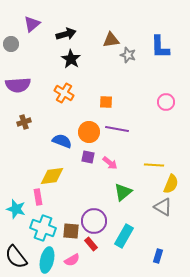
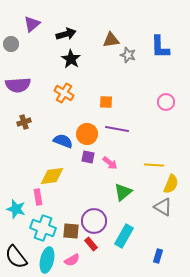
orange circle: moved 2 px left, 2 px down
blue semicircle: moved 1 px right
